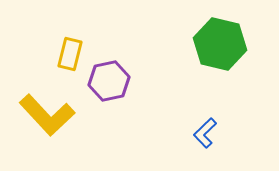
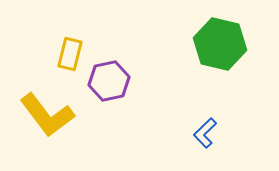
yellow L-shape: rotated 6 degrees clockwise
